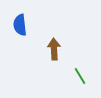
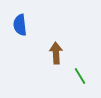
brown arrow: moved 2 px right, 4 px down
